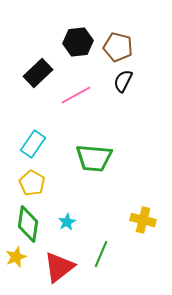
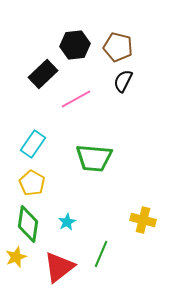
black hexagon: moved 3 px left, 3 px down
black rectangle: moved 5 px right, 1 px down
pink line: moved 4 px down
